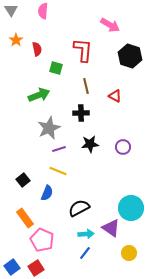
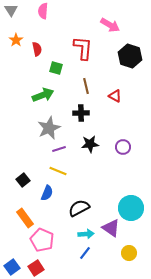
red L-shape: moved 2 px up
green arrow: moved 4 px right
